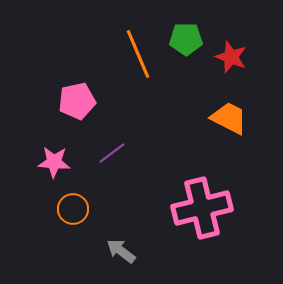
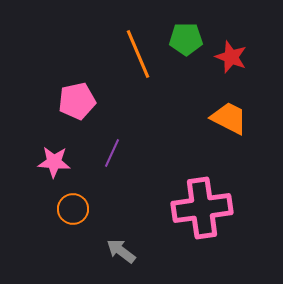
purple line: rotated 28 degrees counterclockwise
pink cross: rotated 6 degrees clockwise
